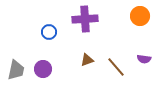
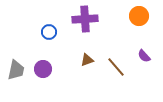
orange circle: moved 1 px left
purple semicircle: moved 3 px up; rotated 40 degrees clockwise
